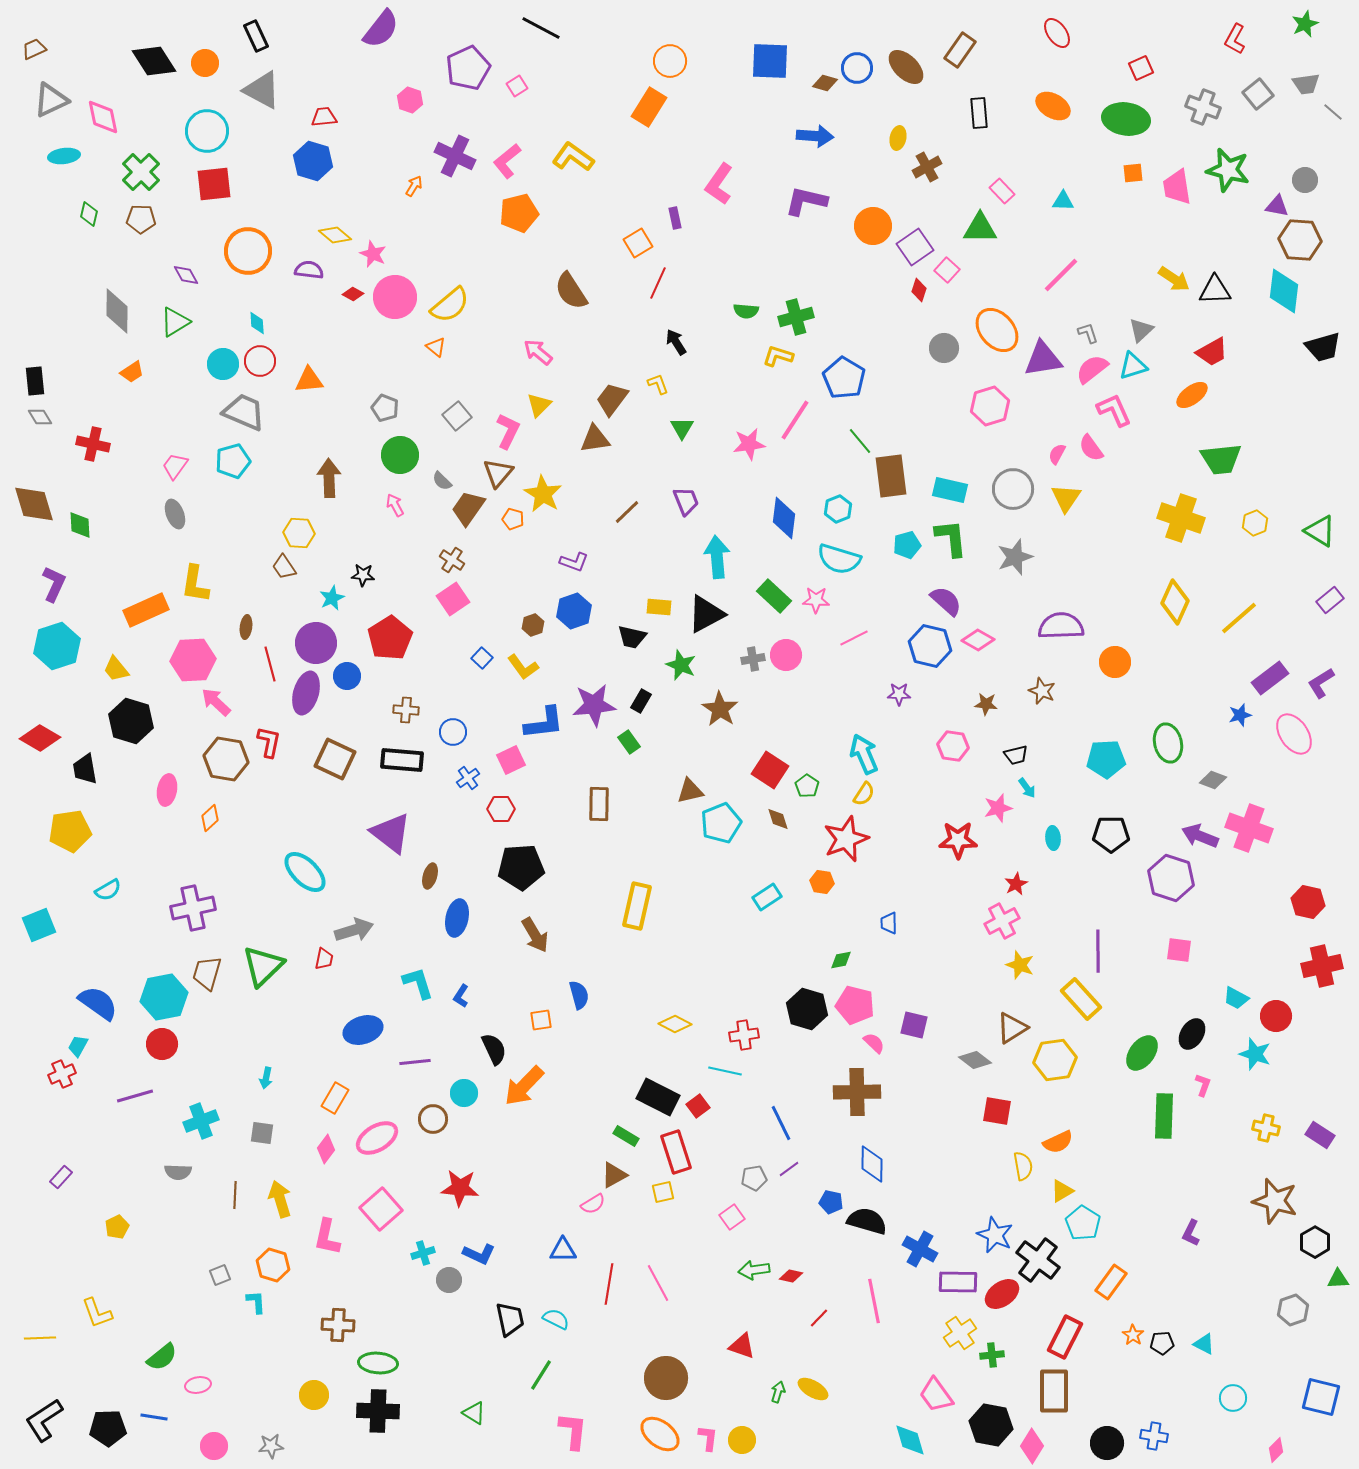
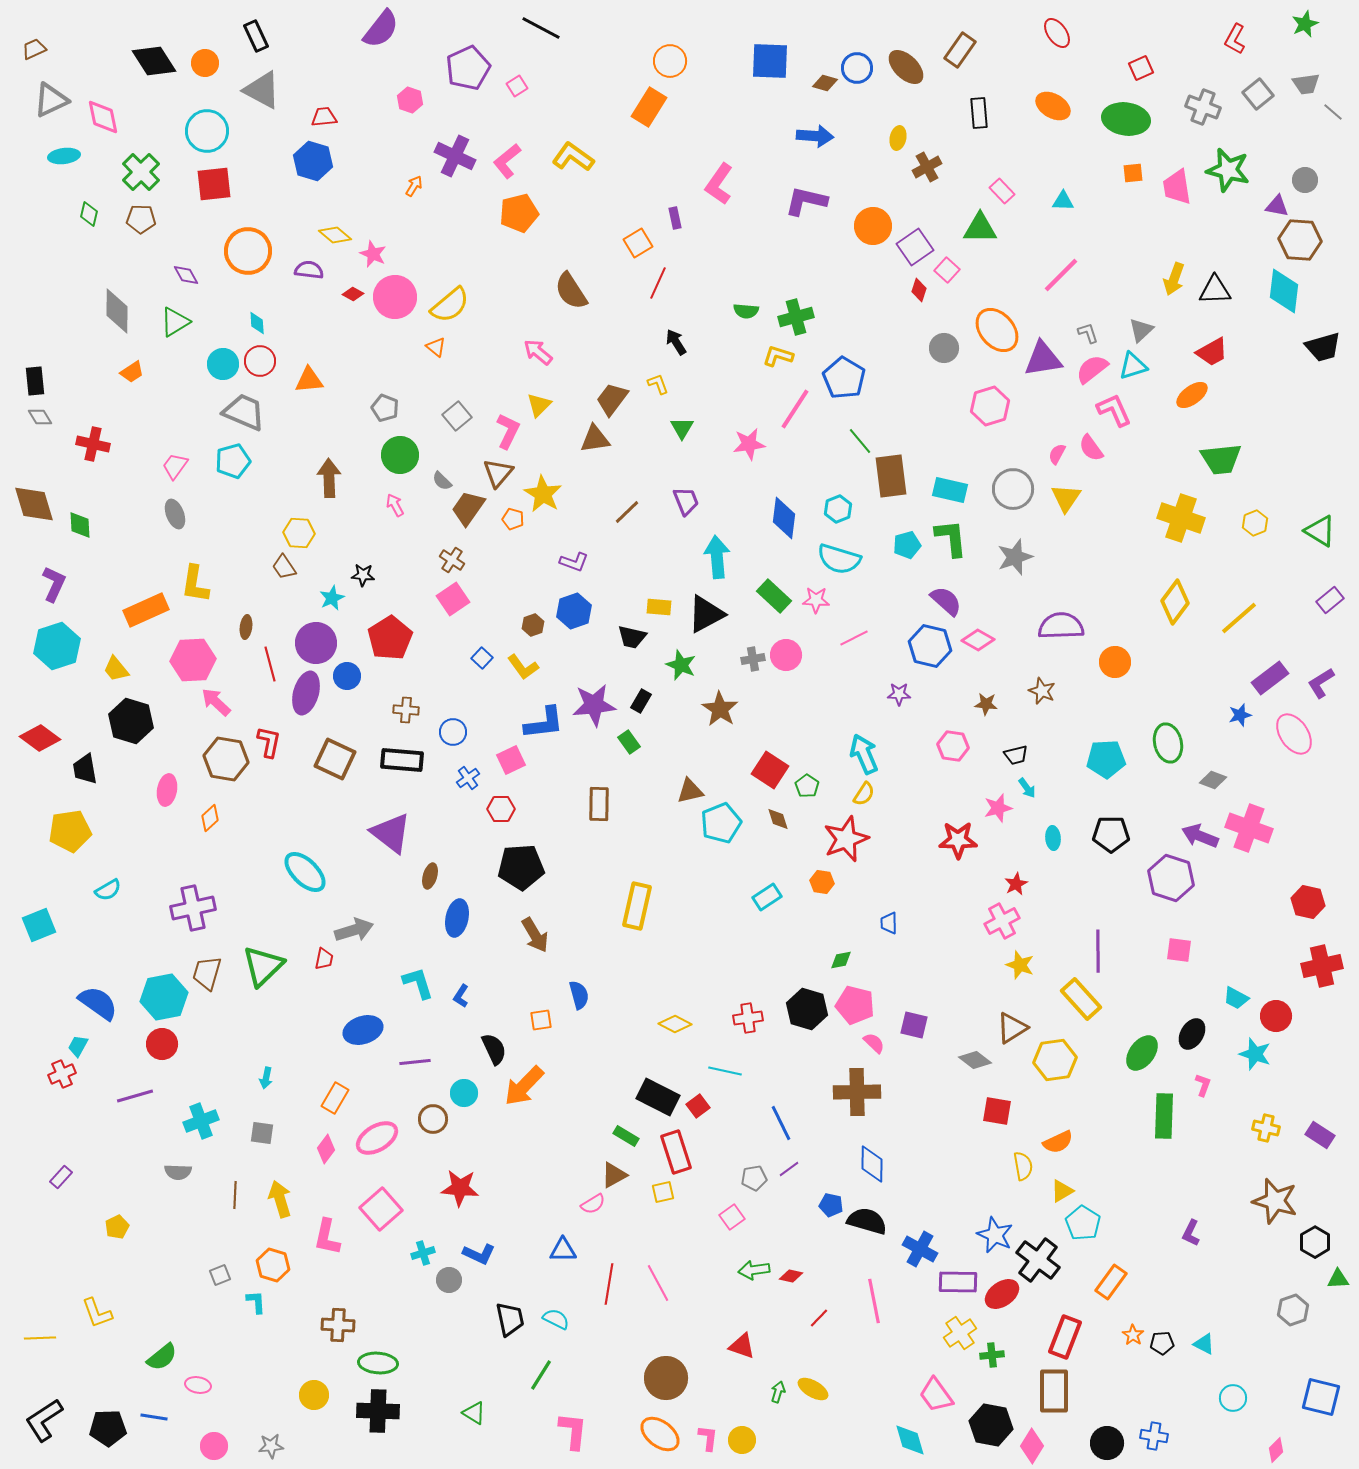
yellow arrow at (1174, 279): rotated 76 degrees clockwise
pink line at (795, 420): moved 11 px up
yellow diamond at (1175, 602): rotated 12 degrees clockwise
red diamond at (40, 738): rotated 6 degrees clockwise
red cross at (744, 1035): moved 4 px right, 17 px up
blue pentagon at (831, 1202): moved 3 px down
red rectangle at (1065, 1337): rotated 6 degrees counterclockwise
pink ellipse at (198, 1385): rotated 20 degrees clockwise
